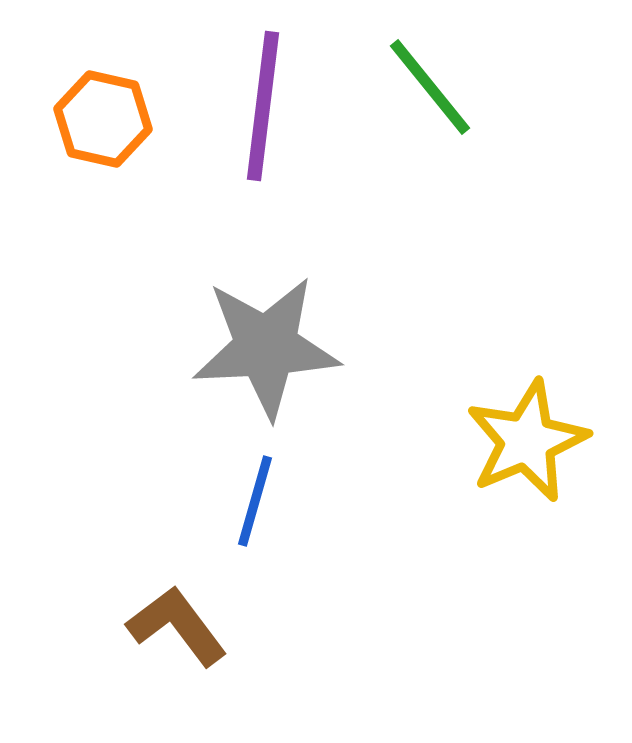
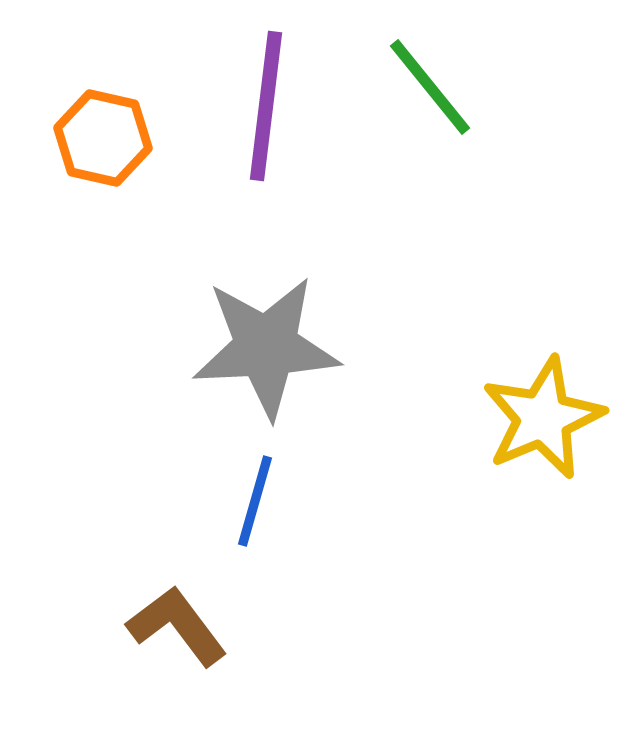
purple line: moved 3 px right
orange hexagon: moved 19 px down
yellow star: moved 16 px right, 23 px up
